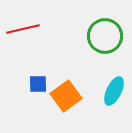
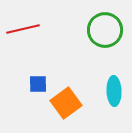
green circle: moved 6 px up
cyan ellipse: rotated 28 degrees counterclockwise
orange square: moved 7 px down
